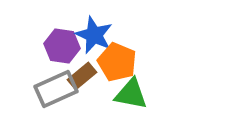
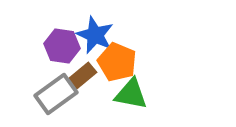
blue star: moved 1 px right
gray rectangle: moved 5 px down; rotated 12 degrees counterclockwise
